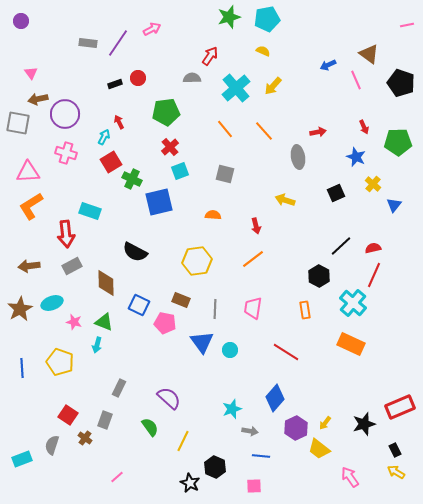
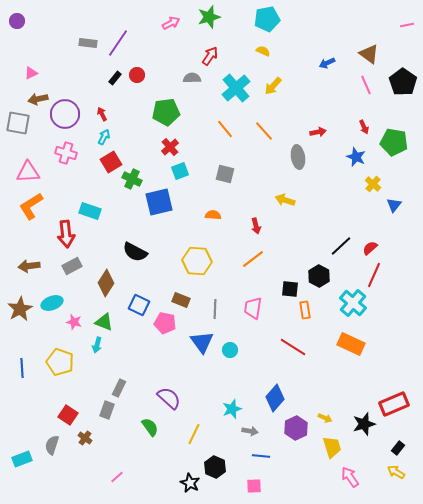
green star at (229, 17): moved 20 px left
purple circle at (21, 21): moved 4 px left
pink arrow at (152, 29): moved 19 px right, 6 px up
blue arrow at (328, 65): moved 1 px left, 2 px up
pink triangle at (31, 73): rotated 40 degrees clockwise
red circle at (138, 78): moved 1 px left, 3 px up
pink line at (356, 80): moved 10 px right, 5 px down
black pentagon at (401, 83): moved 2 px right, 1 px up; rotated 16 degrees clockwise
black rectangle at (115, 84): moved 6 px up; rotated 32 degrees counterclockwise
red arrow at (119, 122): moved 17 px left, 8 px up
green pentagon at (398, 142): moved 4 px left; rotated 12 degrees clockwise
black square at (336, 193): moved 46 px left, 96 px down; rotated 30 degrees clockwise
red semicircle at (373, 248): moved 3 px left; rotated 28 degrees counterclockwise
yellow hexagon at (197, 261): rotated 12 degrees clockwise
brown diamond at (106, 283): rotated 32 degrees clockwise
red line at (286, 352): moved 7 px right, 5 px up
red rectangle at (400, 407): moved 6 px left, 3 px up
gray rectangle at (105, 420): moved 2 px right, 10 px up
yellow arrow at (325, 423): moved 5 px up; rotated 104 degrees counterclockwise
yellow line at (183, 441): moved 11 px right, 7 px up
yellow trapezoid at (319, 449): moved 13 px right, 2 px up; rotated 145 degrees counterclockwise
black rectangle at (395, 450): moved 3 px right, 2 px up; rotated 64 degrees clockwise
